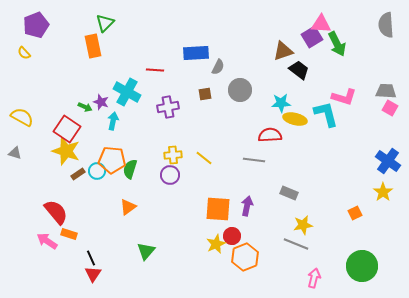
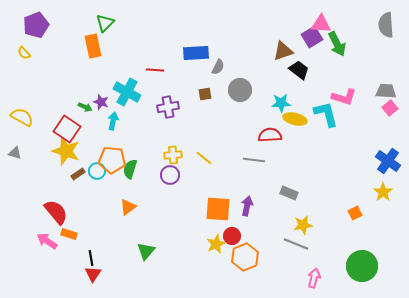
pink square at (390, 108): rotated 21 degrees clockwise
black line at (91, 258): rotated 14 degrees clockwise
